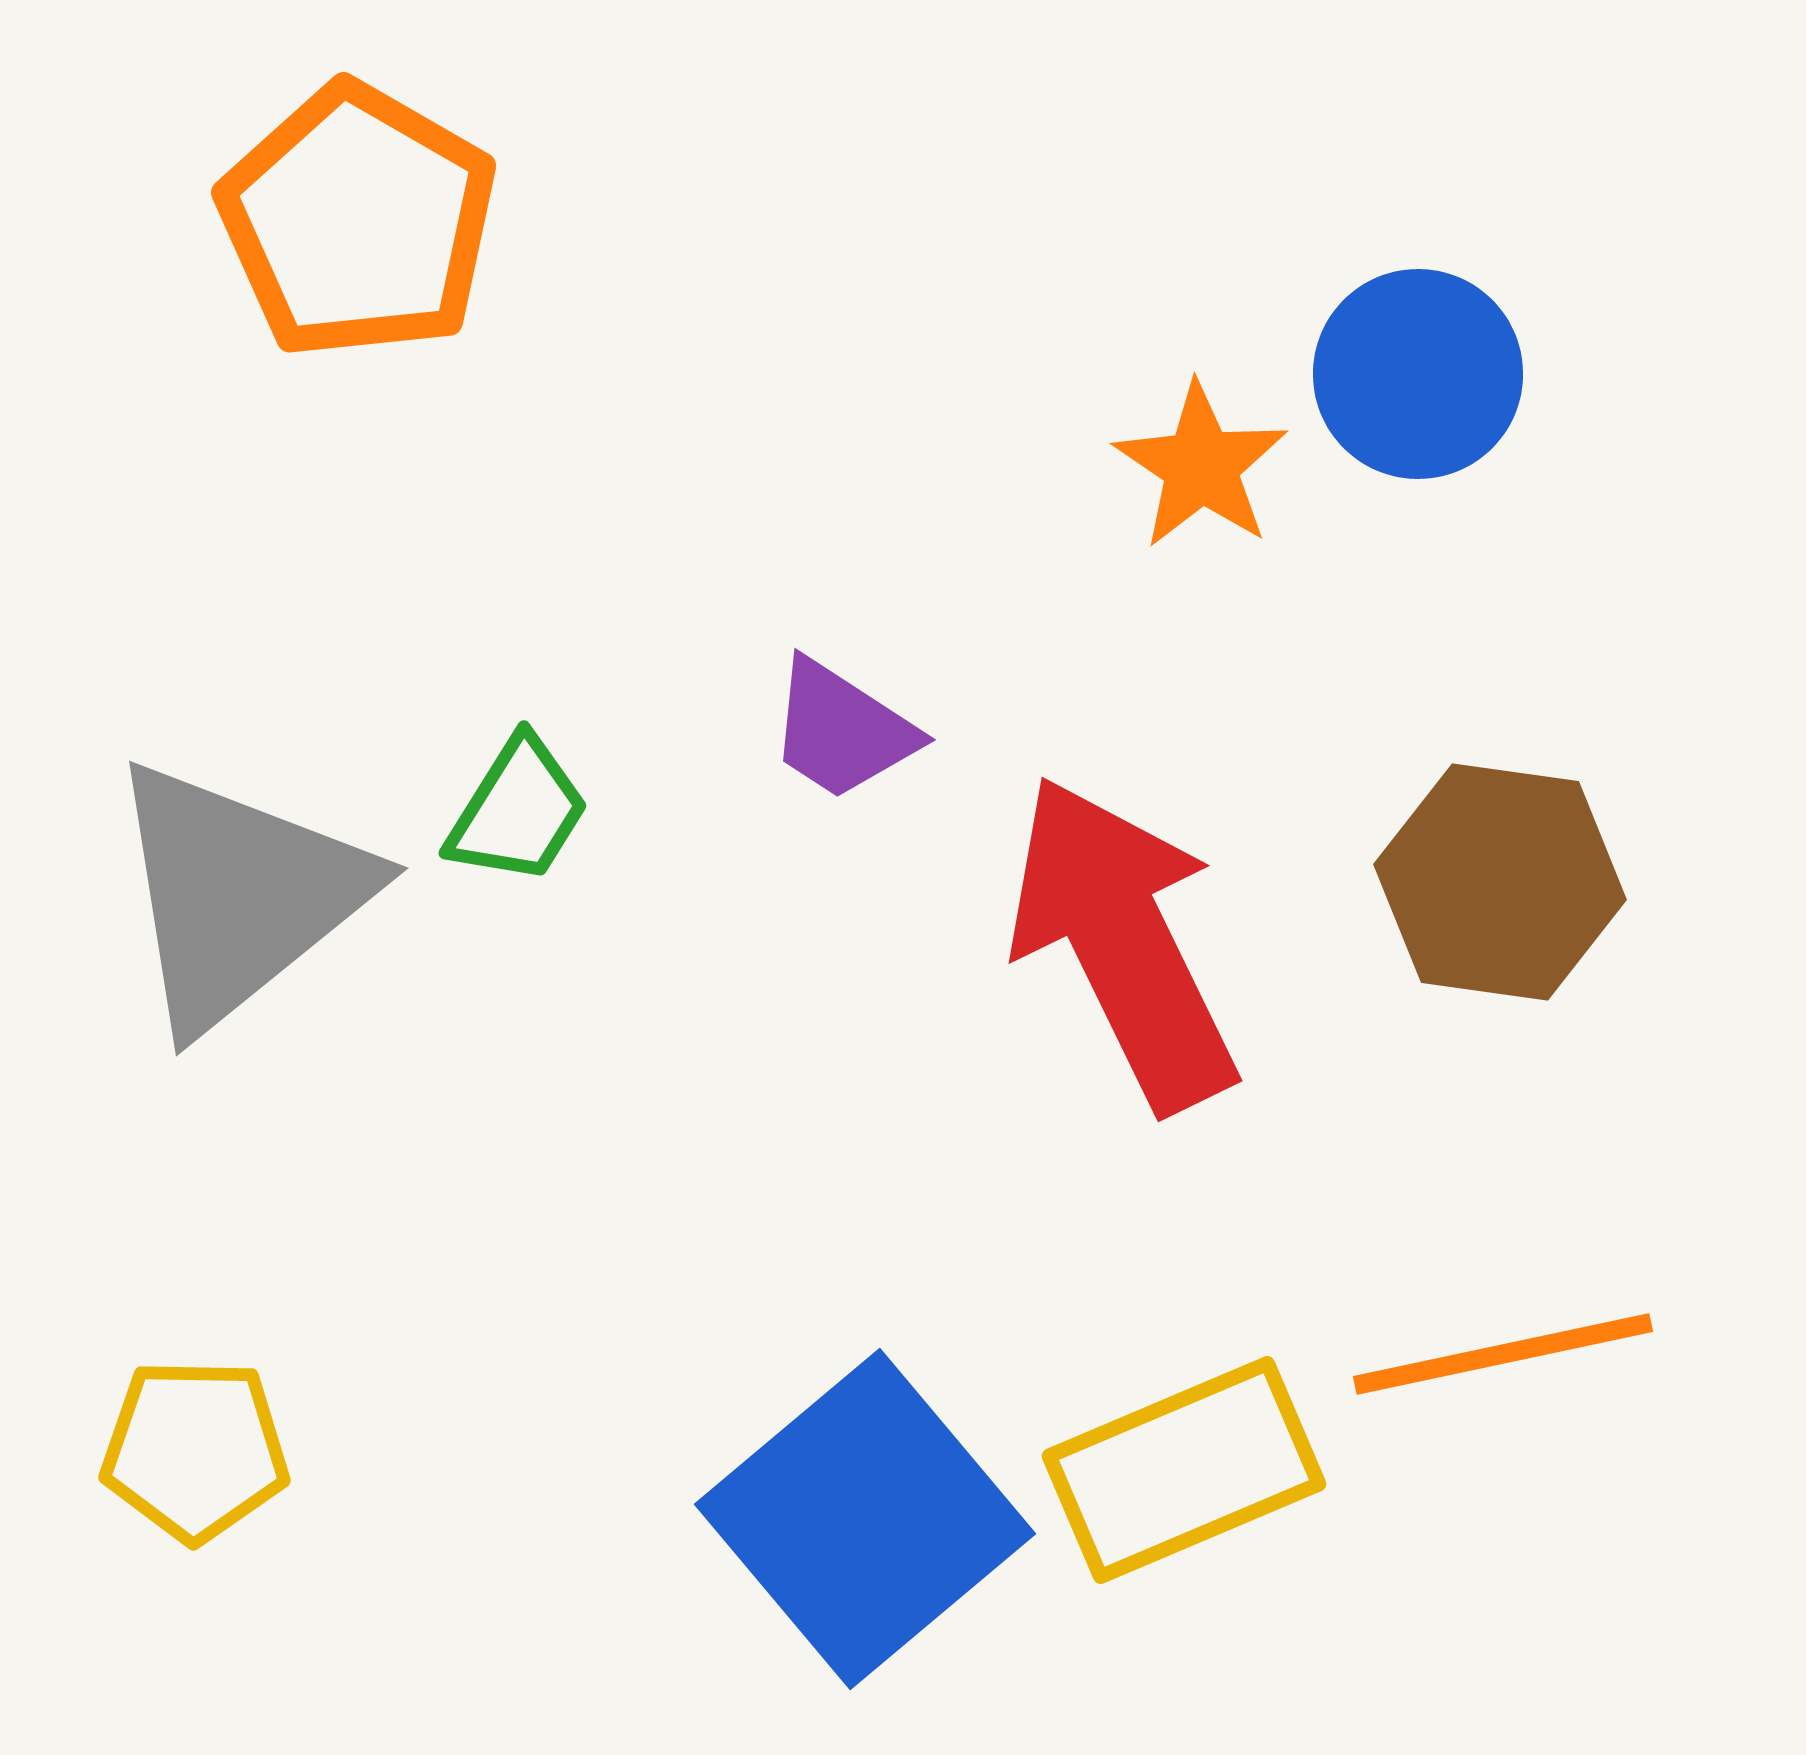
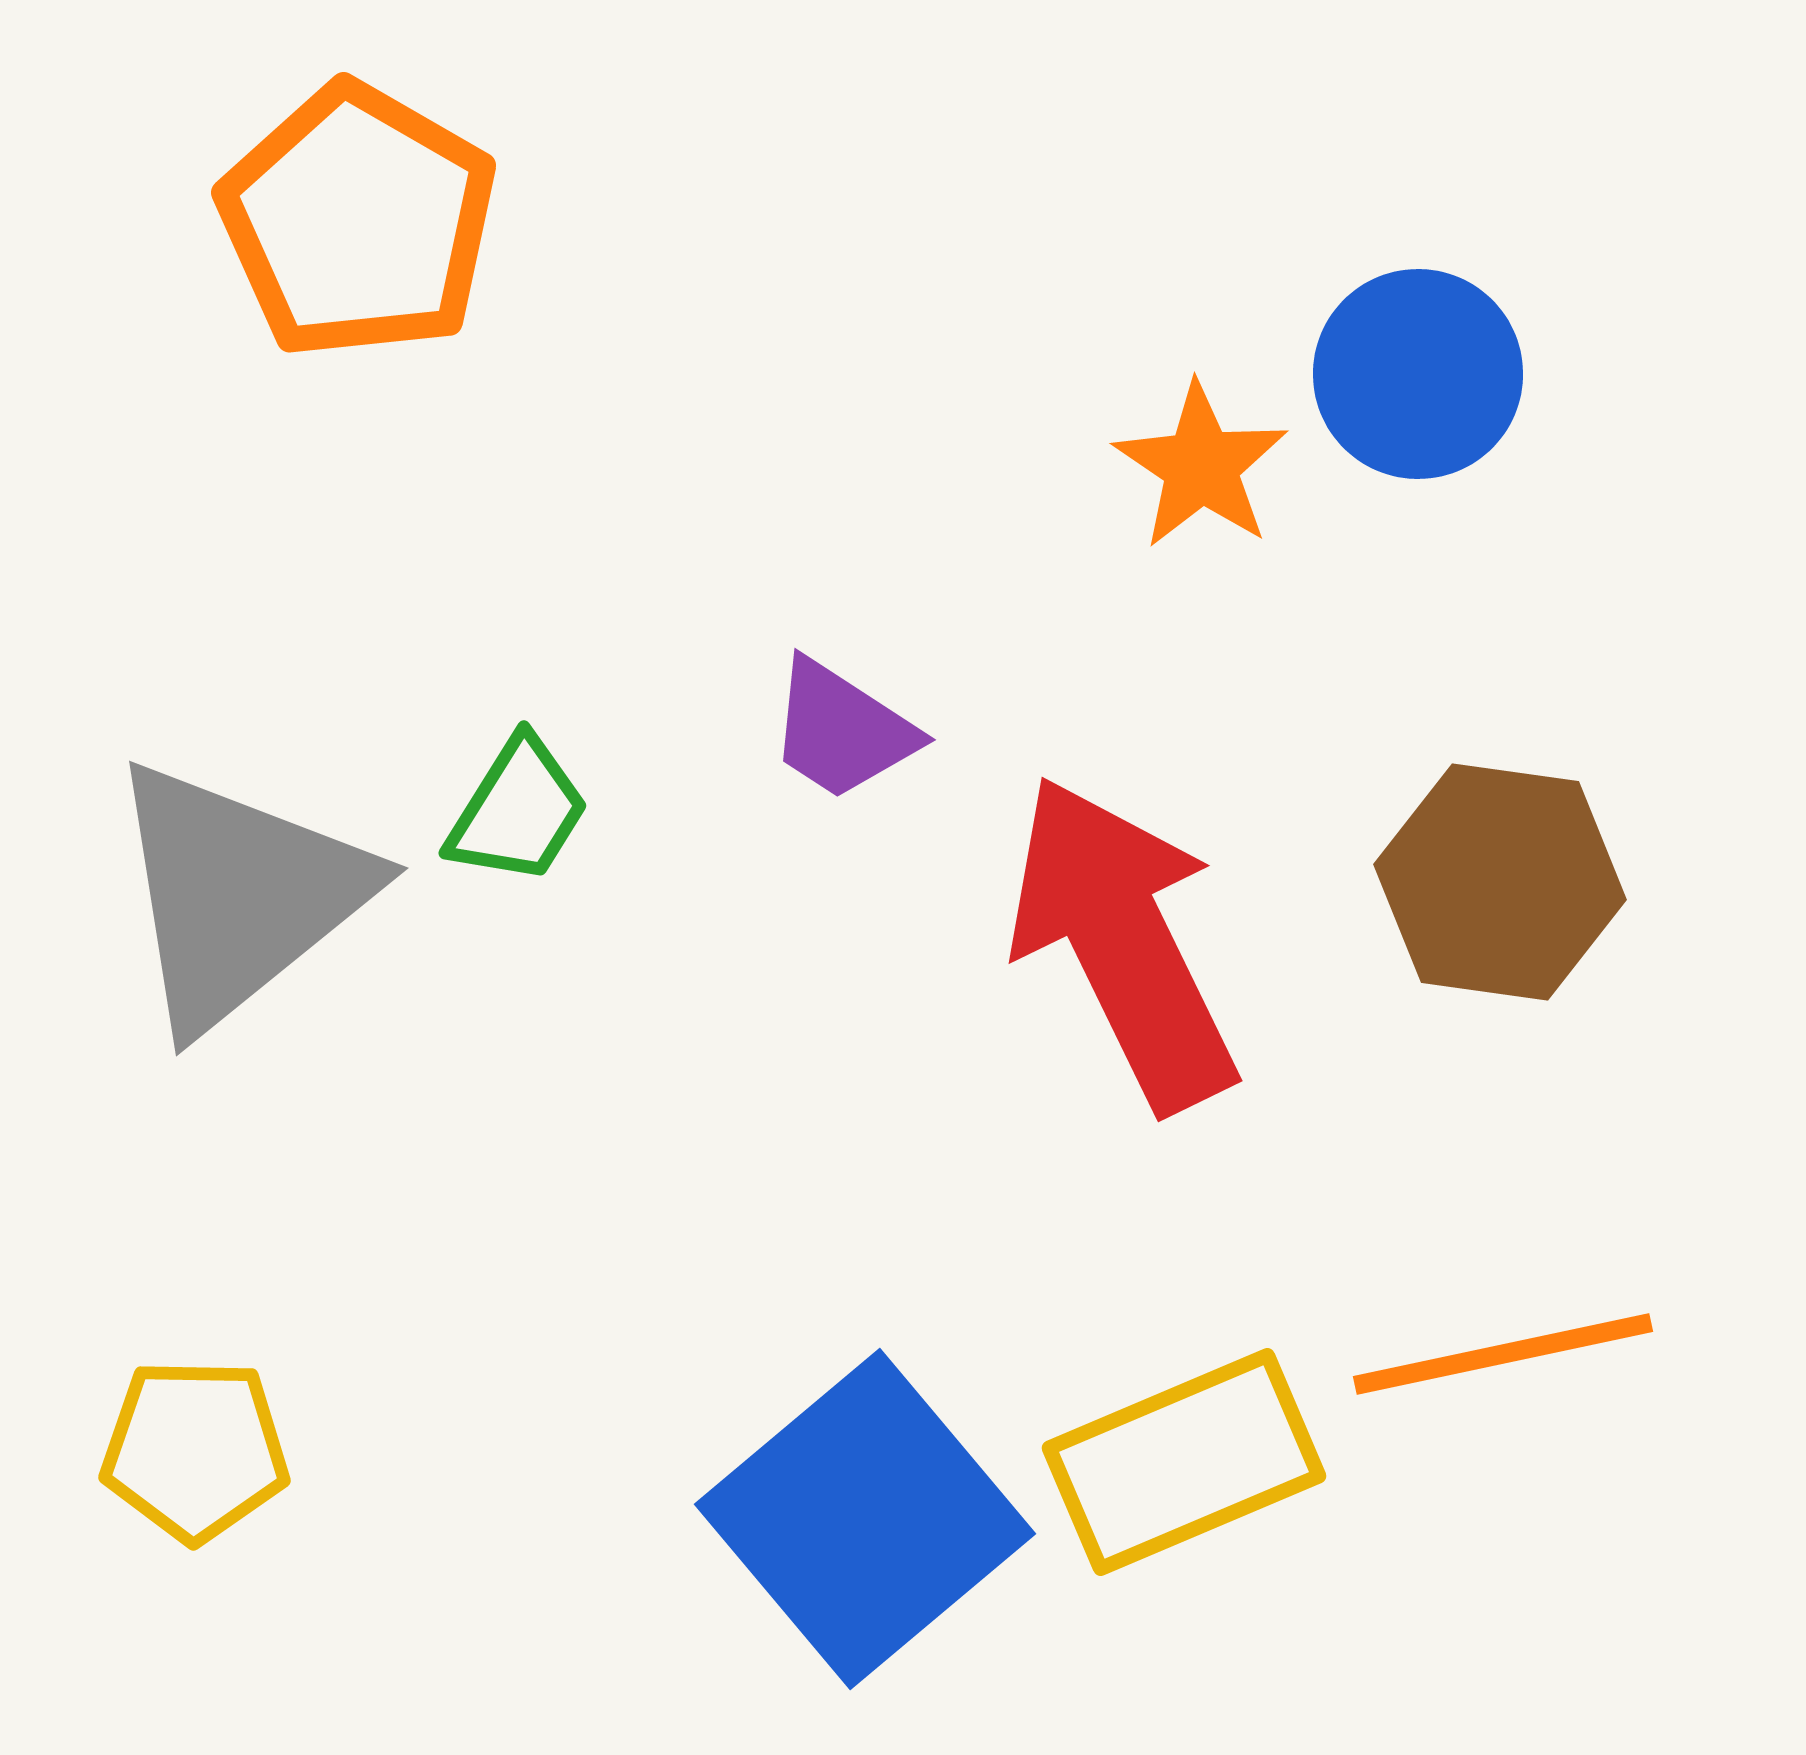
yellow rectangle: moved 8 px up
